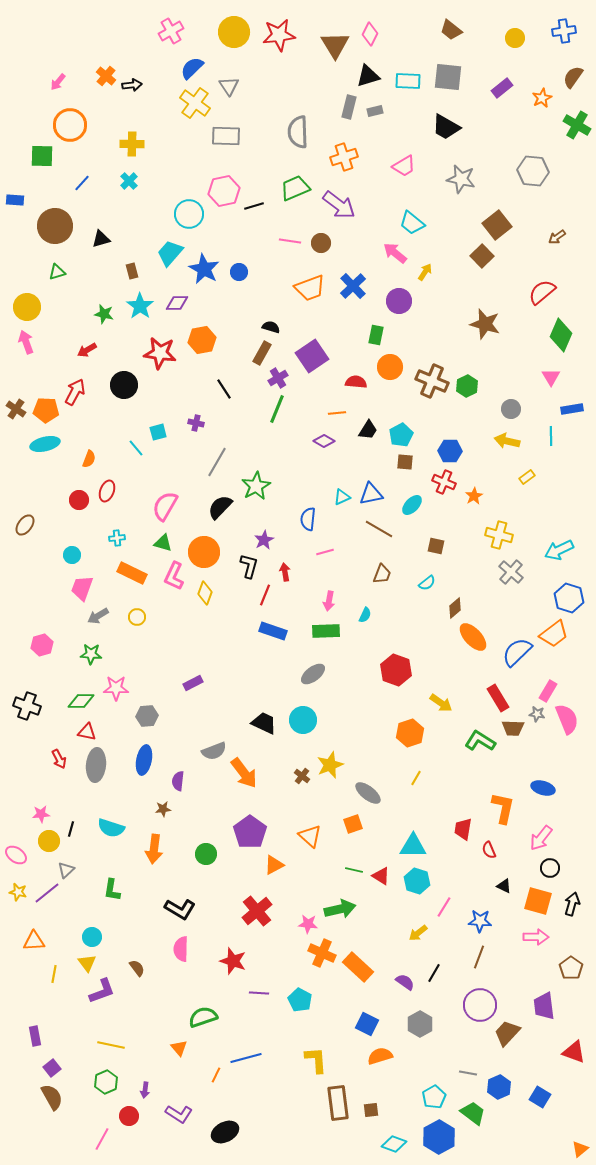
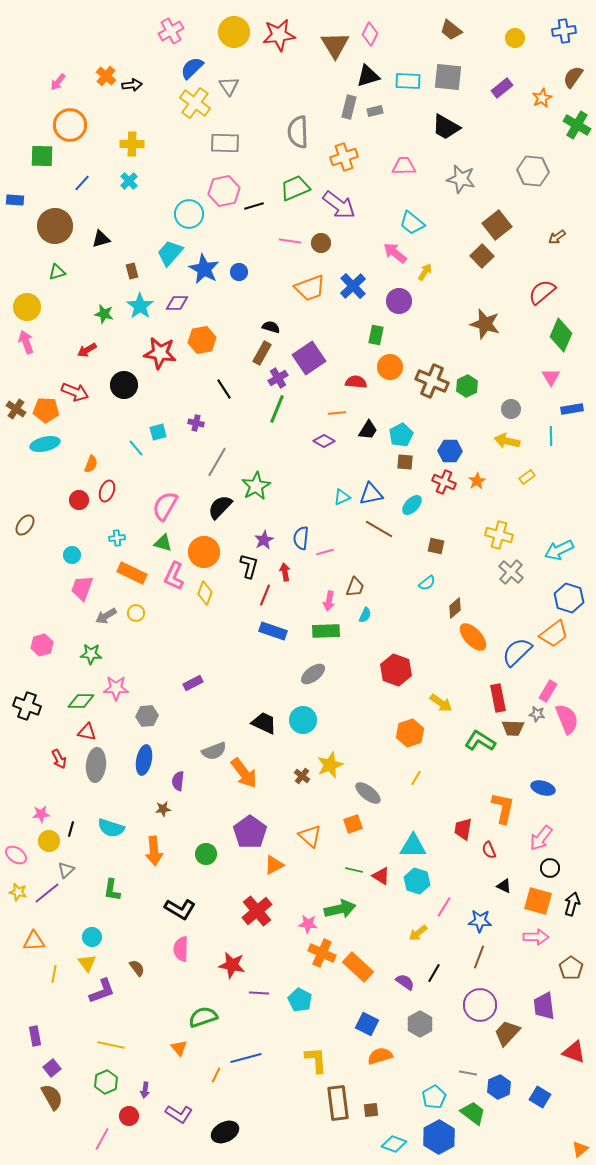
gray rectangle at (226, 136): moved 1 px left, 7 px down
pink trapezoid at (404, 166): rotated 150 degrees counterclockwise
purple square at (312, 356): moved 3 px left, 2 px down
red arrow at (75, 392): rotated 84 degrees clockwise
orange semicircle at (89, 459): moved 2 px right, 5 px down
orange star at (474, 496): moved 3 px right, 15 px up
blue semicircle at (308, 519): moved 7 px left, 19 px down
brown trapezoid at (382, 574): moved 27 px left, 13 px down
gray arrow at (98, 616): moved 8 px right
yellow circle at (137, 617): moved 1 px left, 4 px up
red rectangle at (498, 698): rotated 20 degrees clockwise
orange arrow at (154, 849): moved 2 px down; rotated 12 degrees counterclockwise
red star at (233, 961): moved 1 px left, 4 px down; rotated 8 degrees counterclockwise
